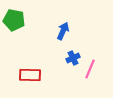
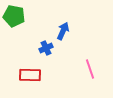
green pentagon: moved 4 px up
blue cross: moved 27 px left, 10 px up
pink line: rotated 42 degrees counterclockwise
